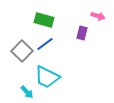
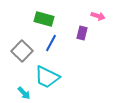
green rectangle: moved 1 px up
blue line: moved 6 px right, 1 px up; rotated 24 degrees counterclockwise
cyan arrow: moved 3 px left, 1 px down
